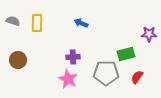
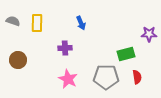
blue arrow: rotated 136 degrees counterclockwise
purple cross: moved 8 px left, 9 px up
gray pentagon: moved 4 px down
red semicircle: rotated 136 degrees clockwise
